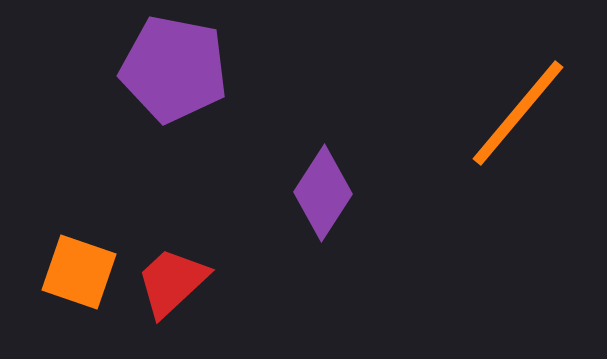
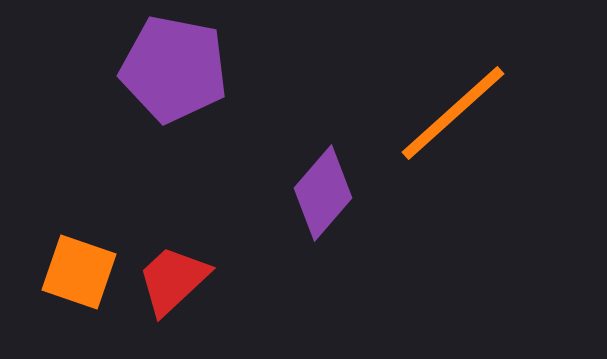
orange line: moved 65 px left; rotated 8 degrees clockwise
purple diamond: rotated 8 degrees clockwise
red trapezoid: moved 1 px right, 2 px up
